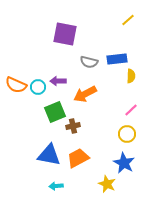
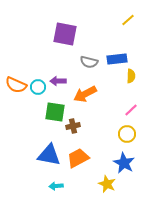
green square: rotated 30 degrees clockwise
